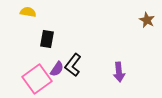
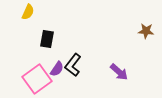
yellow semicircle: rotated 105 degrees clockwise
brown star: moved 1 px left, 11 px down; rotated 21 degrees counterclockwise
purple arrow: rotated 42 degrees counterclockwise
